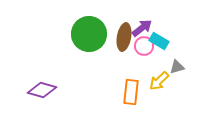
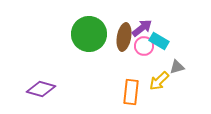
purple diamond: moved 1 px left, 1 px up
